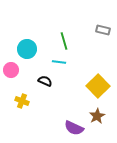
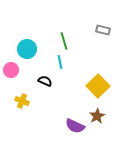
cyan line: moved 1 px right; rotated 72 degrees clockwise
purple semicircle: moved 1 px right, 2 px up
